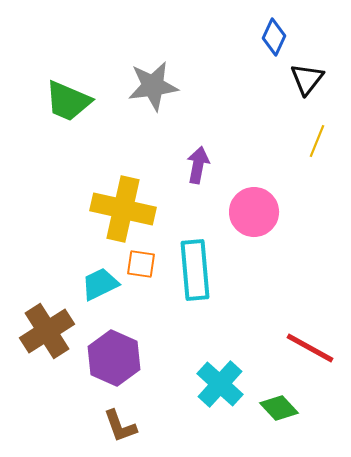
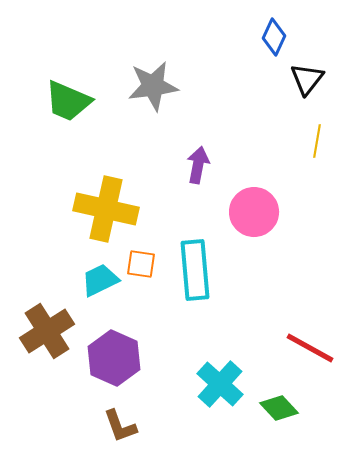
yellow line: rotated 12 degrees counterclockwise
yellow cross: moved 17 px left
cyan trapezoid: moved 4 px up
